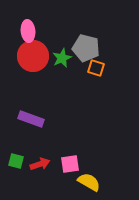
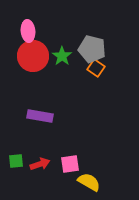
gray pentagon: moved 6 px right, 1 px down
green star: moved 2 px up; rotated 12 degrees counterclockwise
orange square: rotated 18 degrees clockwise
purple rectangle: moved 9 px right, 3 px up; rotated 10 degrees counterclockwise
green square: rotated 21 degrees counterclockwise
